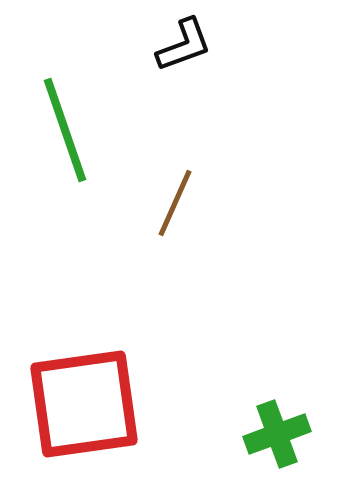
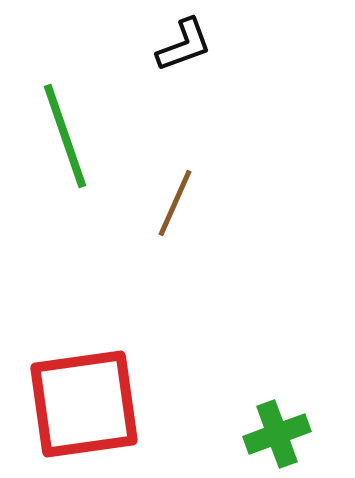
green line: moved 6 px down
